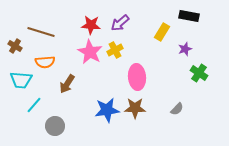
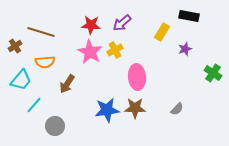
purple arrow: moved 2 px right
brown cross: rotated 24 degrees clockwise
green cross: moved 14 px right
cyan trapezoid: rotated 55 degrees counterclockwise
